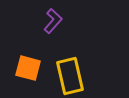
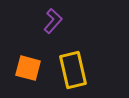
yellow rectangle: moved 3 px right, 6 px up
